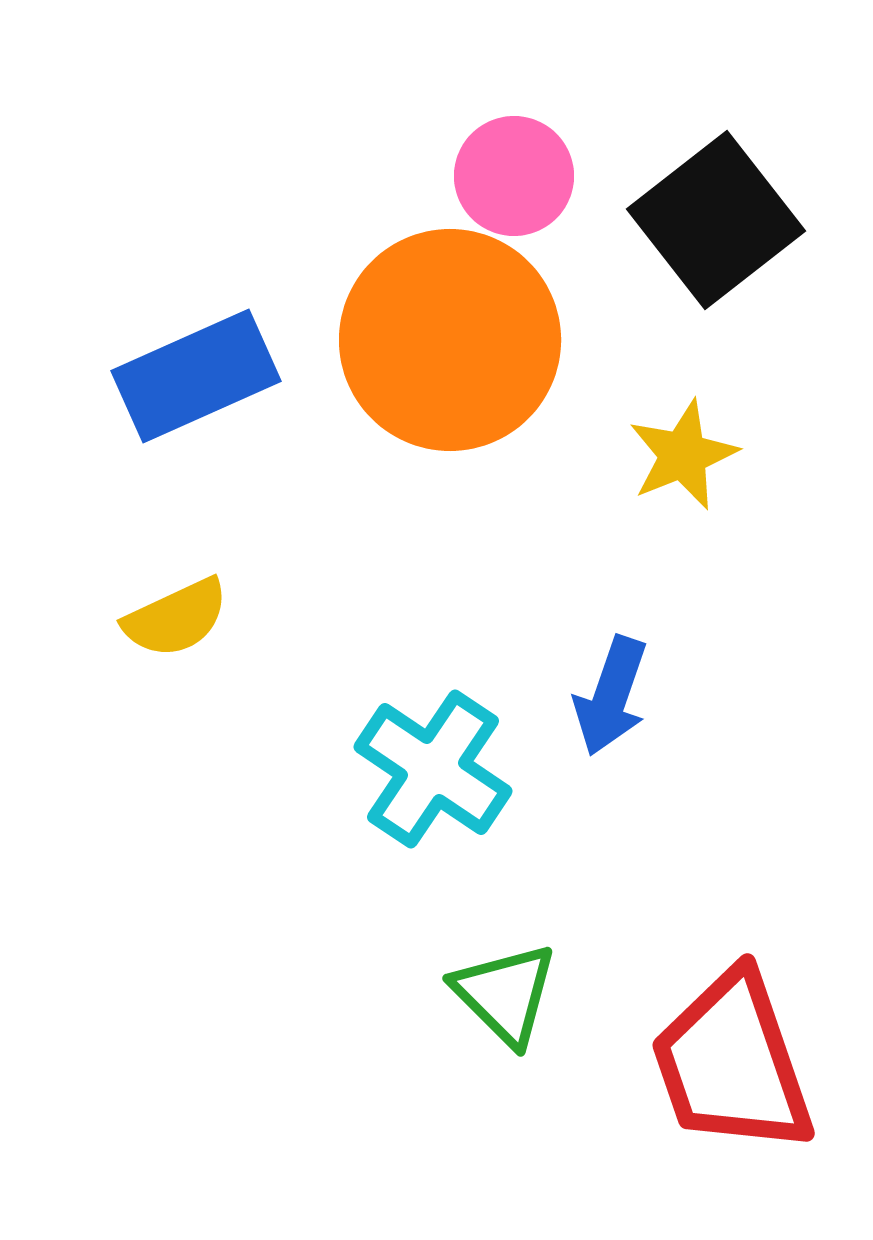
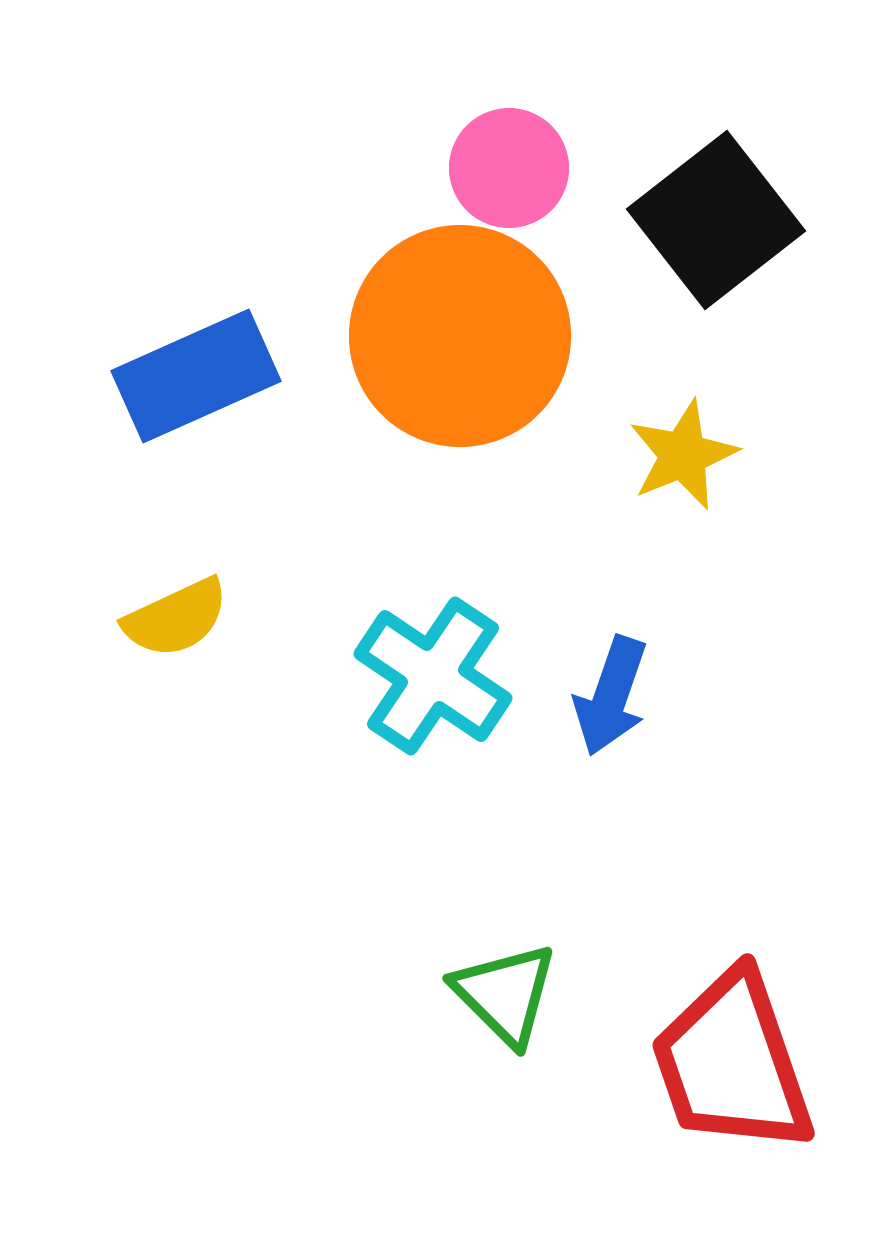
pink circle: moved 5 px left, 8 px up
orange circle: moved 10 px right, 4 px up
cyan cross: moved 93 px up
